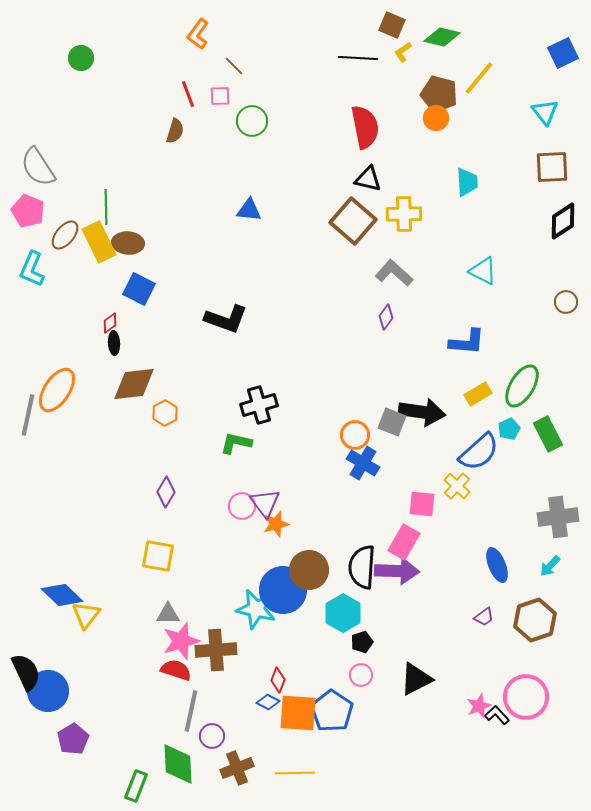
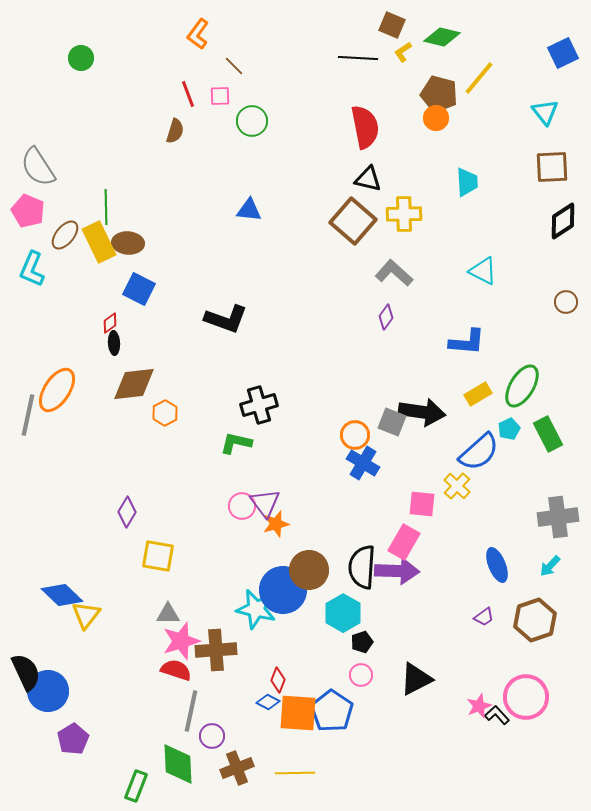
purple diamond at (166, 492): moved 39 px left, 20 px down
